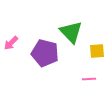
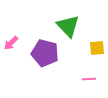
green triangle: moved 3 px left, 6 px up
yellow square: moved 3 px up
